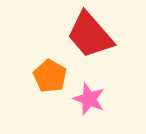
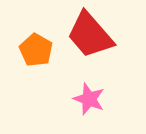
orange pentagon: moved 14 px left, 26 px up
